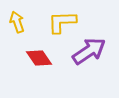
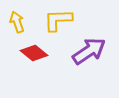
yellow L-shape: moved 4 px left, 2 px up
red diamond: moved 5 px left, 5 px up; rotated 16 degrees counterclockwise
